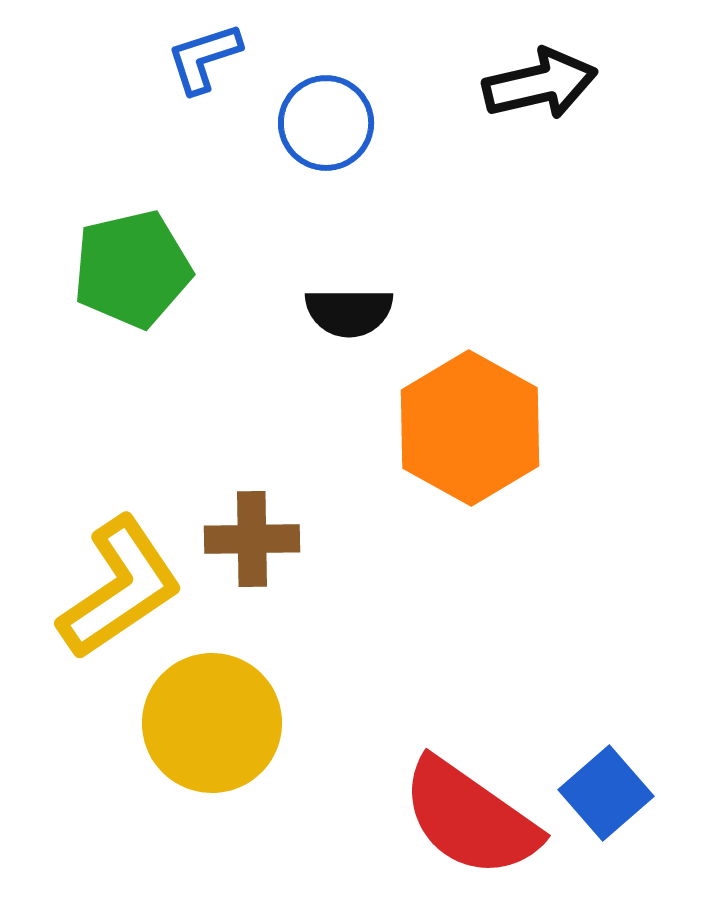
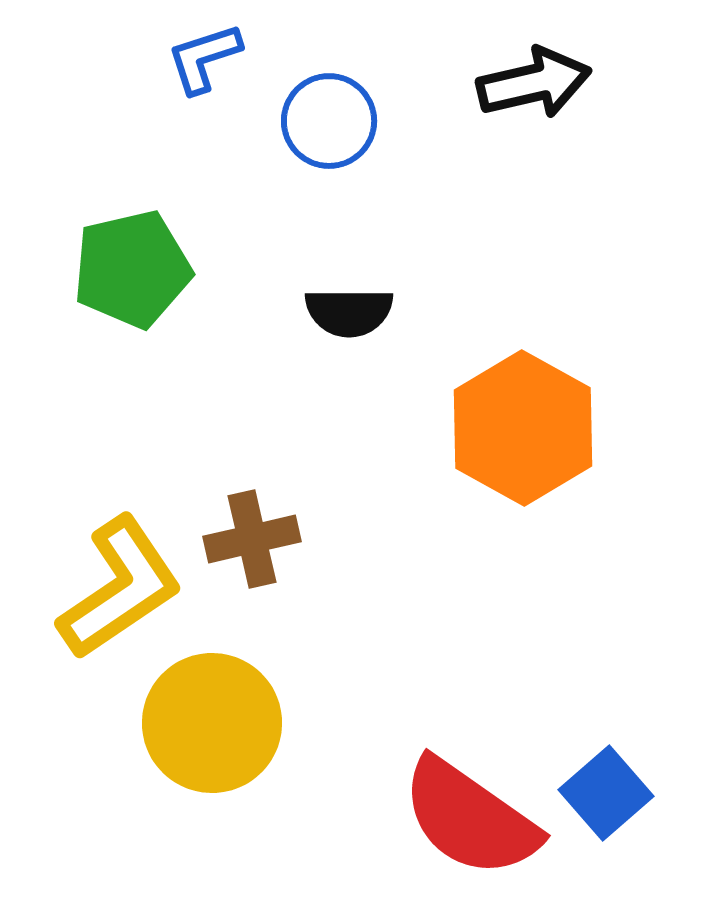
black arrow: moved 6 px left, 1 px up
blue circle: moved 3 px right, 2 px up
orange hexagon: moved 53 px right
brown cross: rotated 12 degrees counterclockwise
